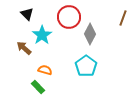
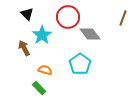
red circle: moved 1 px left
gray diamond: rotated 65 degrees counterclockwise
brown arrow: rotated 21 degrees clockwise
cyan pentagon: moved 6 px left, 2 px up
green rectangle: moved 1 px right, 1 px down
